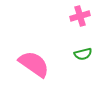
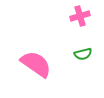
pink semicircle: moved 2 px right
